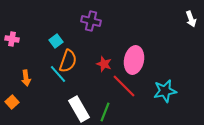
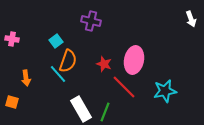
red line: moved 1 px down
orange square: rotated 32 degrees counterclockwise
white rectangle: moved 2 px right
